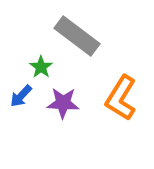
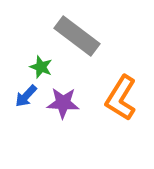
green star: rotated 15 degrees counterclockwise
blue arrow: moved 5 px right
